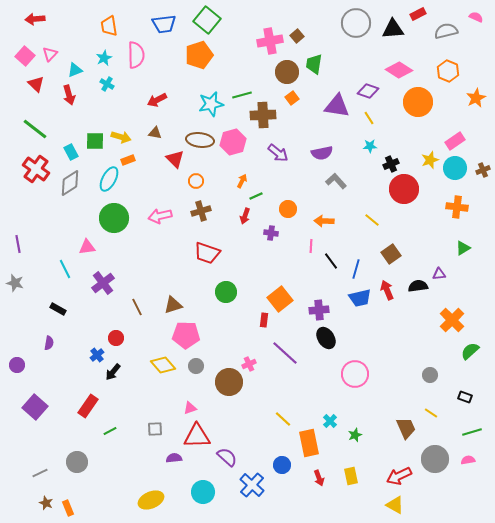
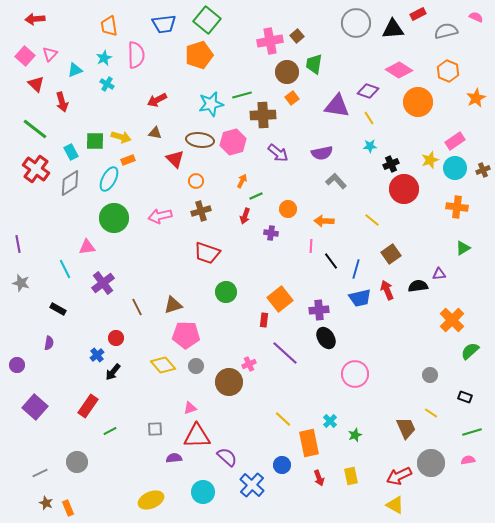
red arrow at (69, 95): moved 7 px left, 7 px down
gray star at (15, 283): moved 6 px right
gray circle at (435, 459): moved 4 px left, 4 px down
